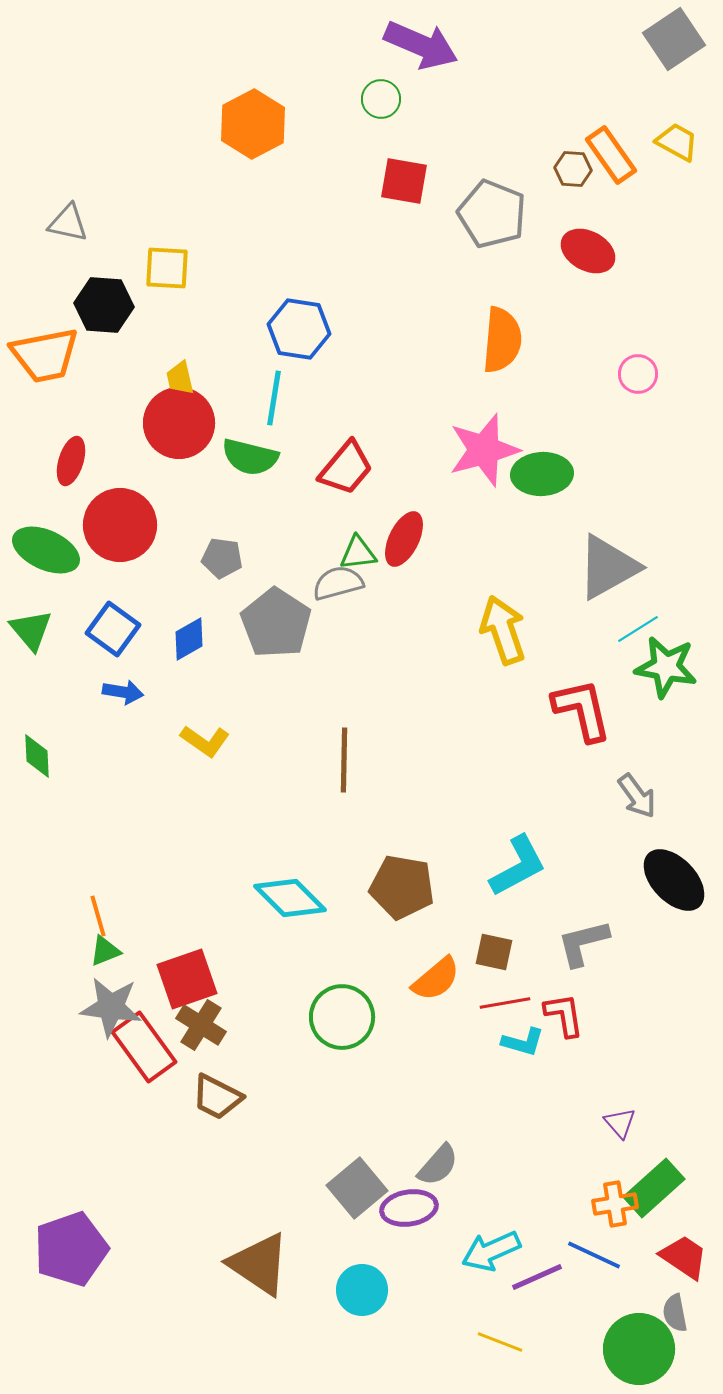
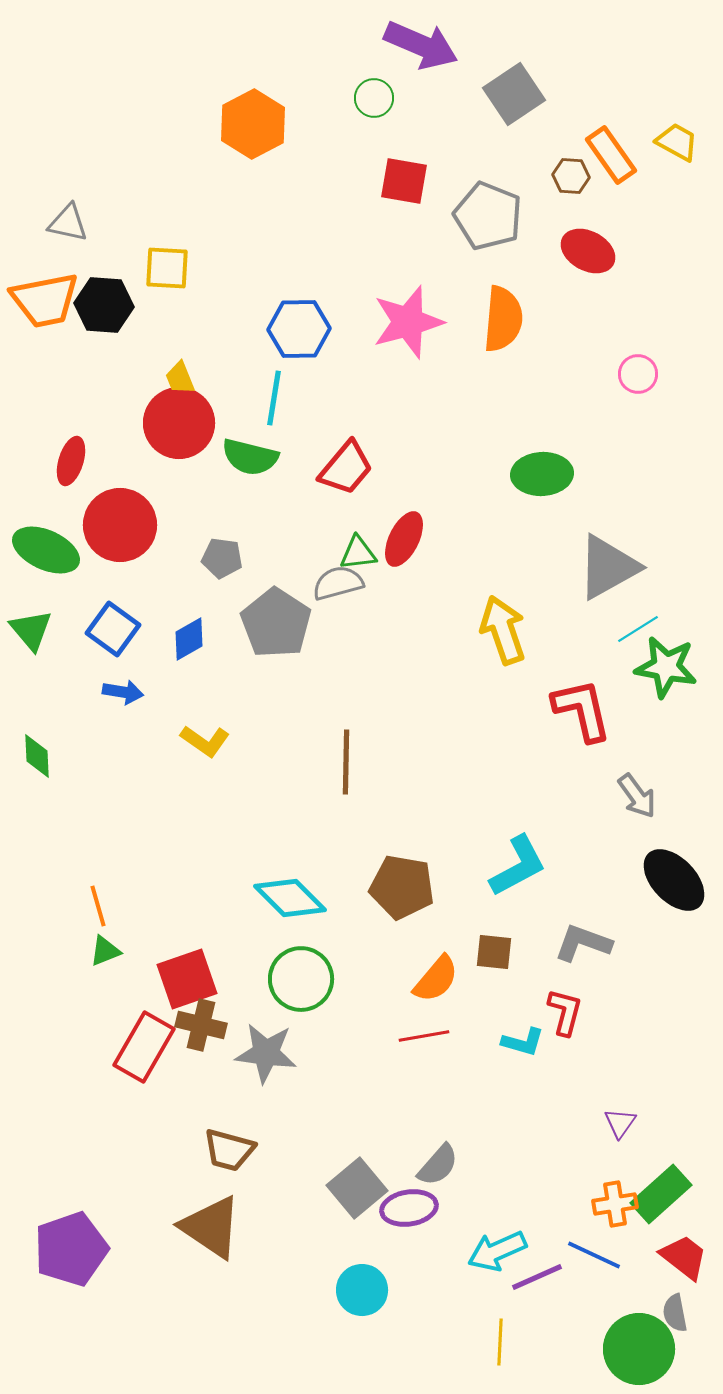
gray square at (674, 39): moved 160 px left, 55 px down
green circle at (381, 99): moved 7 px left, 1 px up
brown hexagon at (573, 169): moved 2 px left, 7 px down
gray pentagon at (492, 214): moved 4 px left, 2 px down
blue hexagon at (299, 329): rotated 10 degrees counterclockwise
orange semicircle at (502, 340): moved 1 px right, 21 px up
orange trapezoid at (45, 355): moved 55 px up
yellow trapezoid at (180, 378): rotated 9 degrees counterclockwise
pink star at (484, 450): moved 76 px left, 128 px up
brown line at (344, 760): moved 2 px right, 2 px down
orange line at (98, 916): moved 10 px up
gray L-shape at (583, 943): rotated 34 degrees clockwise
brown square at (494, 952): rotated 6 degrees counterclockwise
orange semicircle at (436, 979): rotated 10 degrees counterclockwise
red line at (505, 1003): moved 81 px left, 33 px down
gray star at (111, 1007): moved 155 px right, 46 px down
red L-shape at (564, 1015): moved 1 px right, 3 px up; rotated 24 degrees clockwise
green circle at (342, 1017): moved 41 px left, 38 px up
brown cross at (201, 1025): rotated 18 degrees counterclockwise
red rectangle at (144, 1047): rotated 66 degrees clockwise
brown trapezoid at (217, 1097): moved 12 px right, 53 px down; rotated 12 degrees counterclockwise
purple triangle at (620, 1123): rotated 16 degrees clockwise
green rectangle at (654, 1188): moved 7 px right, 6 px down
cyan arrow at (491, 1251): moved 6 px right
red trapezoid at (684, 1257): rotated 4 degrees clockwise
brown triangle at (259, 1264): moved 48 px left, 37 px up
yellow line at (500, 1342): rotated 72 degrees clockwise
